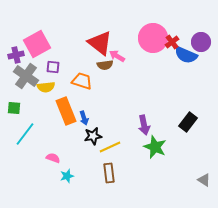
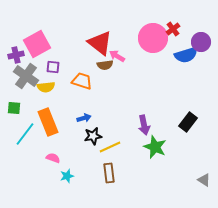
red cross: moved 1 px right, 13 px up
blue semicircle: rotated 40 degrees counterclockwise
orange rectangle: moved 18 px left, 11 px down
blue arrow: rotated 88 degrees counterclockwise
